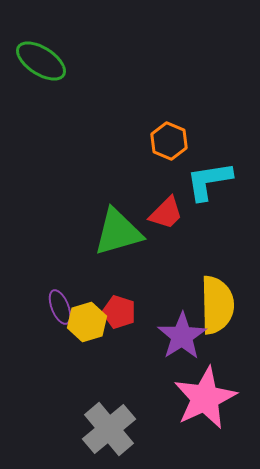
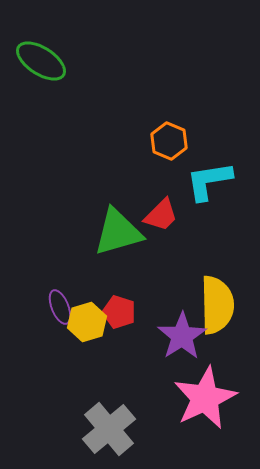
red trapezoid: moved 5 px left, 2 px down
